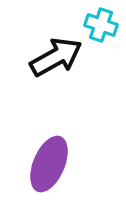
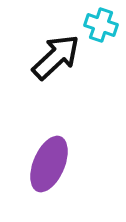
black arrow: rotated 14 degrees counterclockwise
